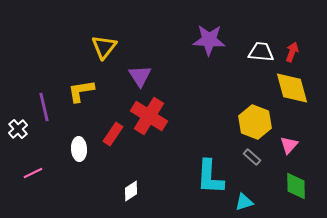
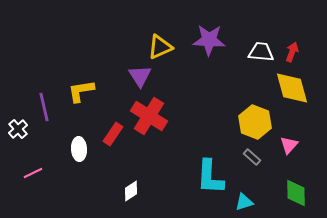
yellow triangle: moved 56 px right; rotated 28 degrees clockwise
green diamond: moved 7 px down
